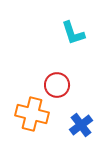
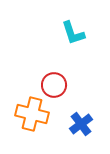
red circle: moved 3 px left
blue cross: moved 1 px up
